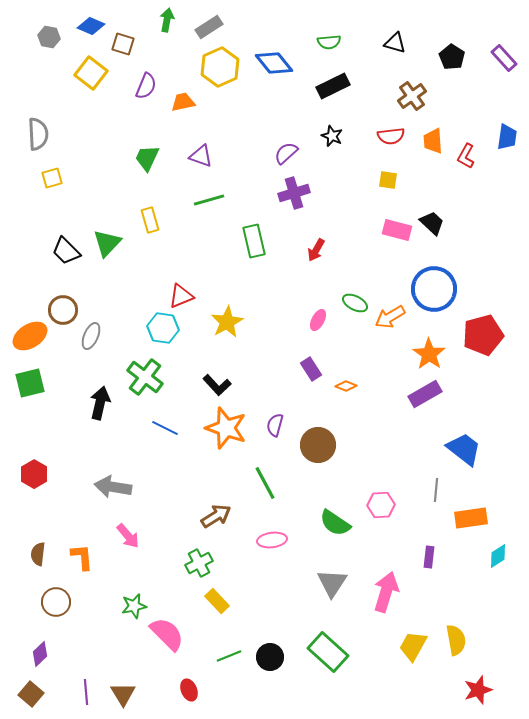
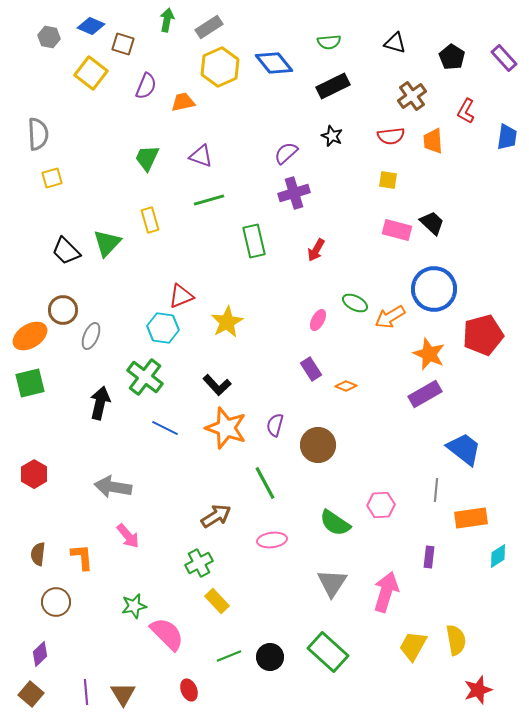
red L-shape at (466, 156): moved 45 px up
orange star at (429, 354): rotated 12 degrees counterclockwise
